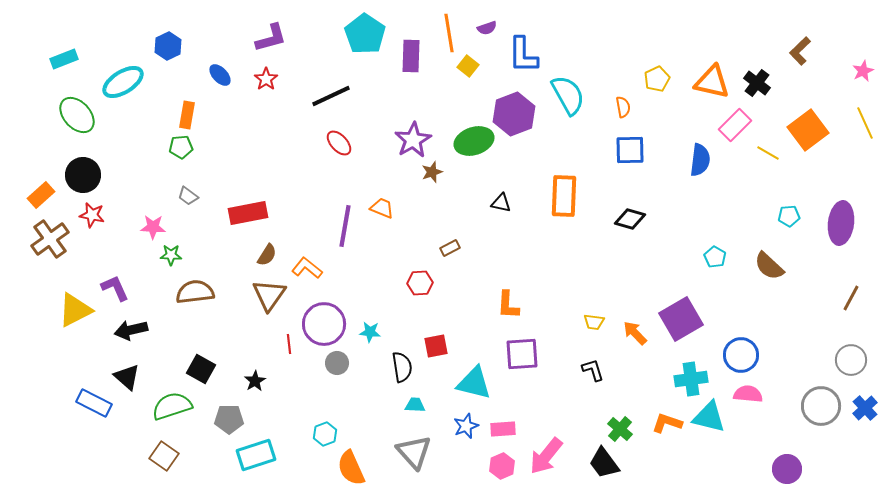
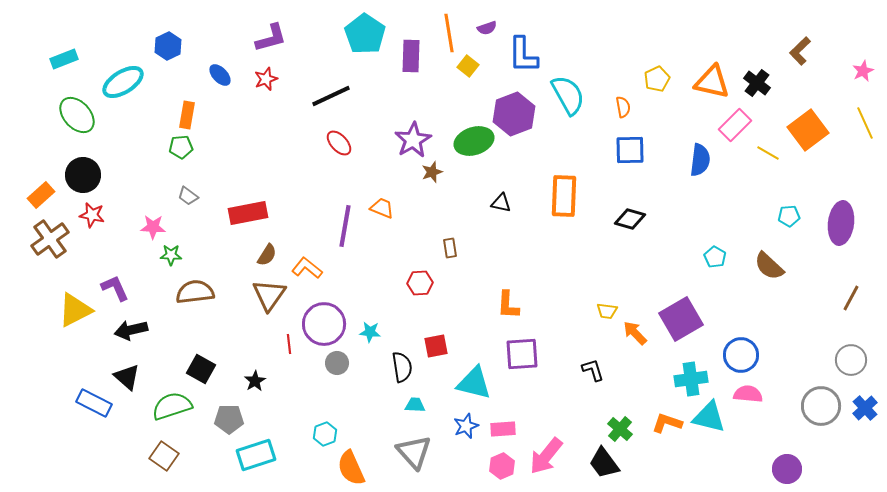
red star at (266, 79): rotated 15 degrees clockwise
brown rectangle at (450, 248): rotated 72 degrees counterclockwise
yellow trapezoid at (594, 322): moved 13 px right, 11 px up
